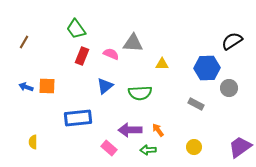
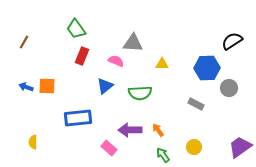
pink semicircle: moved 5 px right, 7 px down
green arrow: moved 15 px right, 5 px down; rotated 56 degrees clockwise
